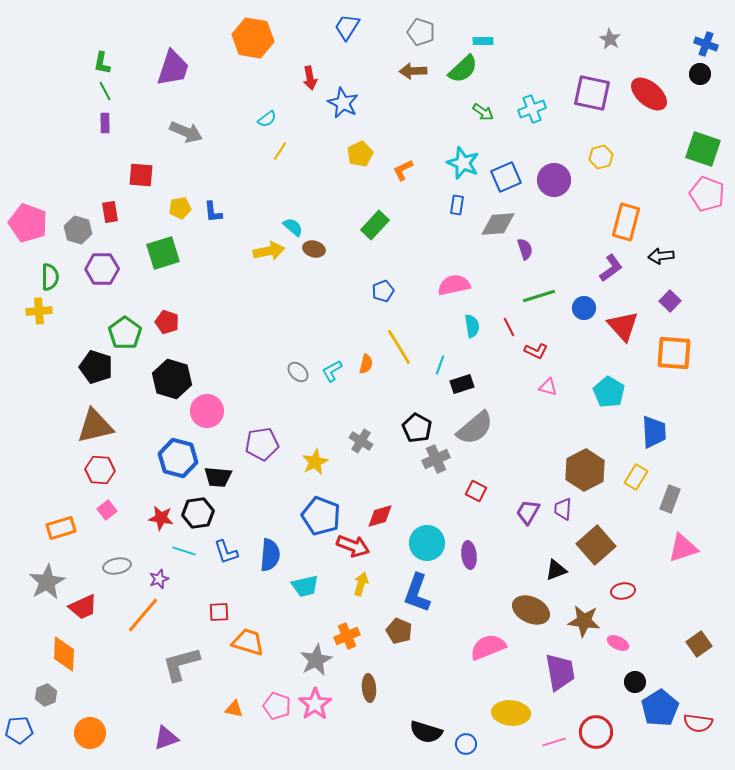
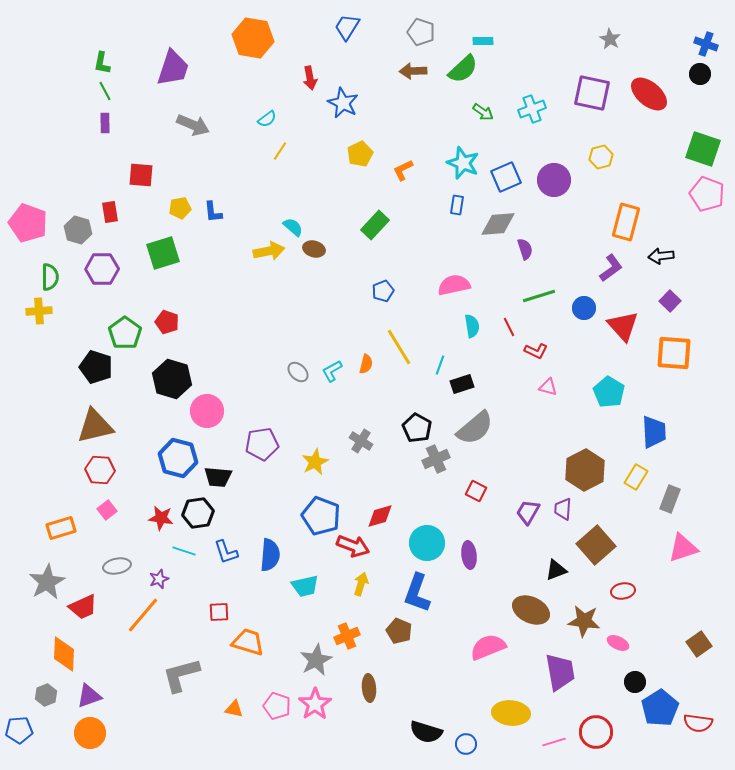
gray arrow at (186, 132): moved 7 px right, 7 px up
gray L-shape at (181, 664): moved 11 px down
purple triangle at (166, 738): moved 77 px left, 42 px up
